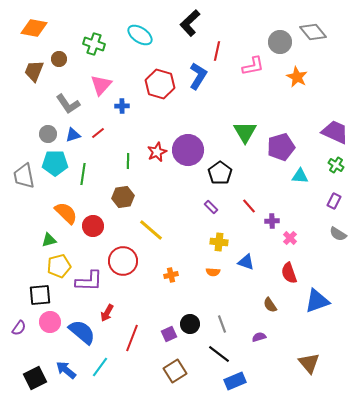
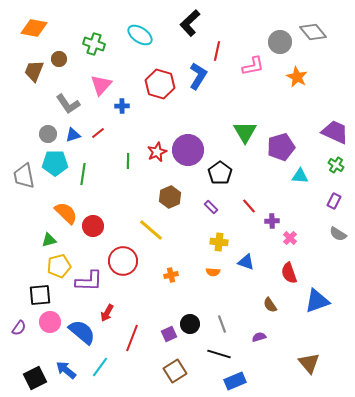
brown hexagon at (123, 197): moved 47 px right; rotated 15 degrees counterclockwise
black line at (219, 354): rotated 20 degrees counterclockwise
